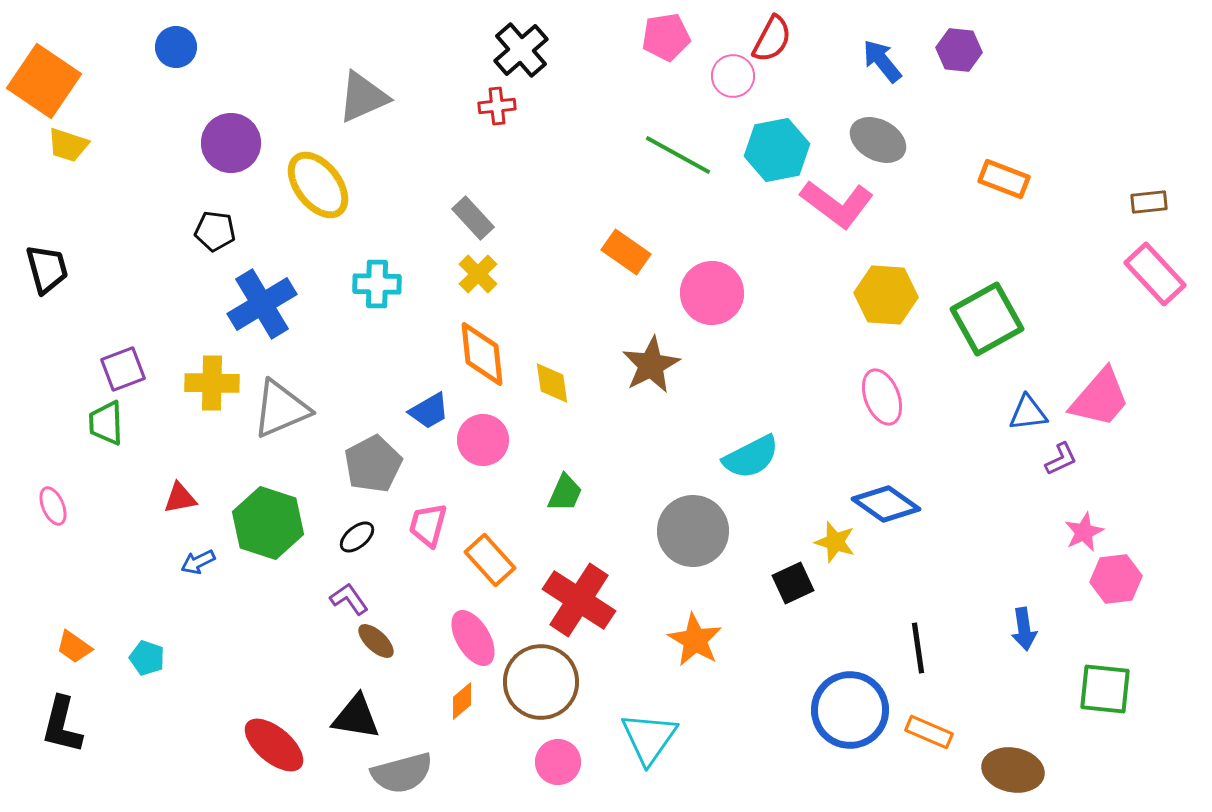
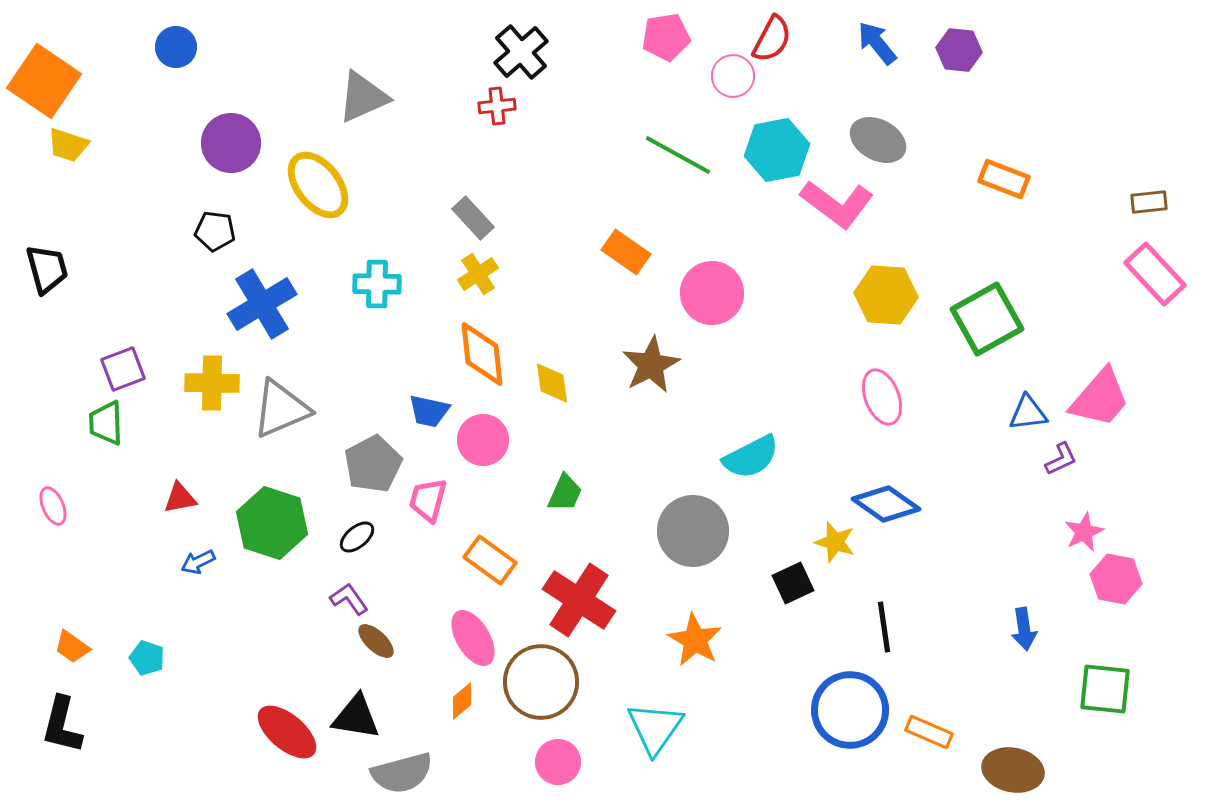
black cross at (521, 50): moved 2 px down
blue arrow at (882, 61): moved 5 px left, 18 px up
yellow cross at (478, 274): rotated 12 degrees clockwise
blue trapezoid at (429, 411): rotated 42 degrees clockwise
green hexagon at (268, 523): moved 4 px right
pink trapezoid at (428, 525): moved 25 px up
orange rectangle at (490, 560): rotated 12 degrees counterclockwise
pink hexagon at (1116, 579): rotated 18 degrees clockwise
orange trapezoid at (74, 647): moved 2 px left
black line at (918, 648): moved 34 px left, 21 px up
cyan triangle at (649, 738): moved 6 px right, 10 px up
red ellipse at (274, 745): moved 13 px right, 13 px up
